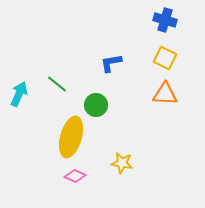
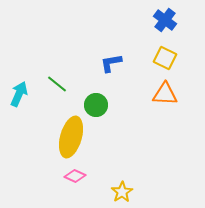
blue cross: rotated 20 degrees clockwise
yellow star: moved 29 px down; rotated 30 degrees clockwise
